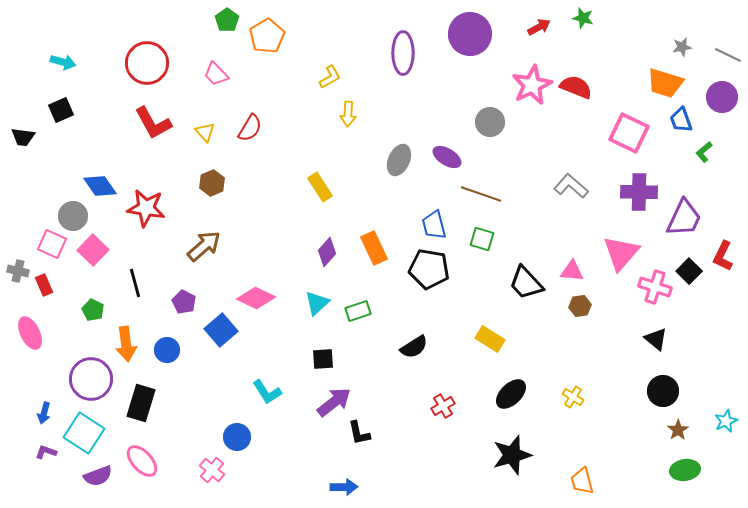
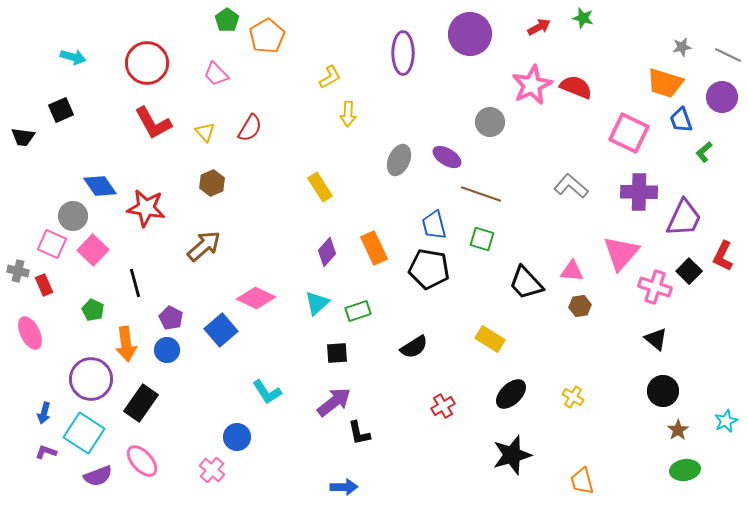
cyan arrow at (63, 62): moved 10 px right, 5 px up
purple pentagon at (184, 302): moved 13 px left, 16 px down
black square at (323, 359): moved 14 px right, 6 px up
black rectangle at (141, 403): rotated 18 degrees clockwise
